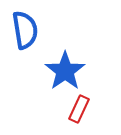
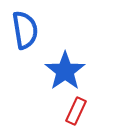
red rectangle: moved 3 px left, 2 px down
